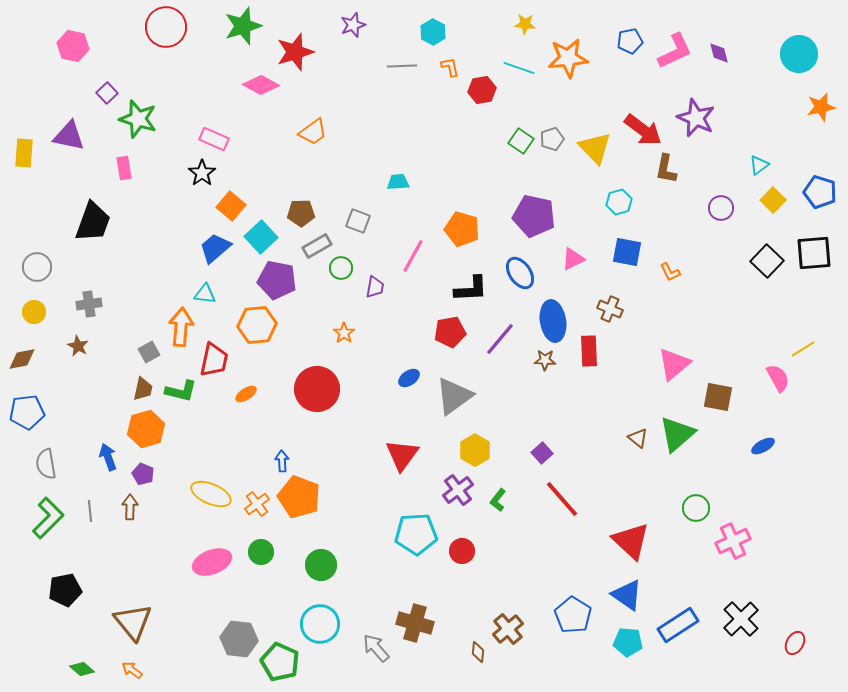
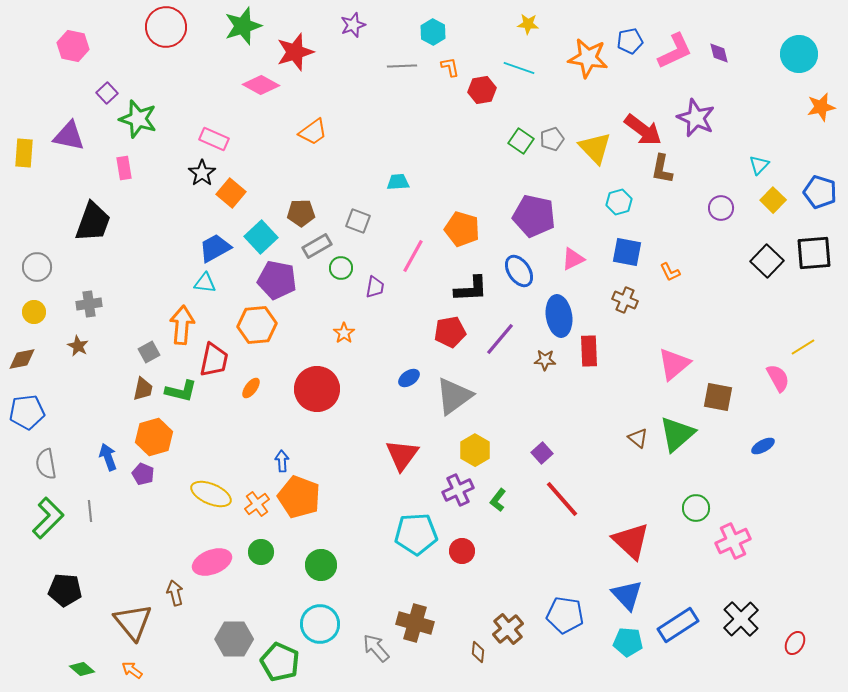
yellow star at (525, 24): moved 3 px right
orange star at (568, 58): moved 20 px right; rotated 15 degrees clockwise
cyan triangle at (759, 165): rotated 10 degrees counterclockwise
brown L-shape at (666, 169): moved 4 px left
orange square at (231, 206): moved 13 px up
blue trapezoid at (215, 248): rotated 12 degrees clockwise
blue ellipse at (520, 273): moved 1 px left, 2 px up
cyan triangle at (205, 294): moved 11 px up
brown cross at (610, 309): moved 15 px right, 9 px up
blue ellipse at (553, 321): moved 6 px right, 5 px up
orange arrow at (181, 327): moved 1 px right, 2 px up
yellow line at (803, 349): moved 2 px up
orange ellipse at (246, 394): moved 5 px right, 6 px up; rotated 20 degrees counterclockwise
orange hexagon at (146, 429): moved 8 px right, 8 px down
purple cross at (458, 490): rotated 12 degrees clockwise
brown arrow at (130, 507): moved 45 px right, 86 px down; rotated 15 degrees counterclockwise
black pentagon at (65, 590): rotated 16 degrees clockwise
blue triangle at (627, 595): rotated 12 degrees clockwise
blue pentagon at (573, 615): moved 8 px left; rotated 24 degrees counterclockwise
gray hexagon at (239, 639): moved 5 px left; rotated 6 degrees counterclockwise
